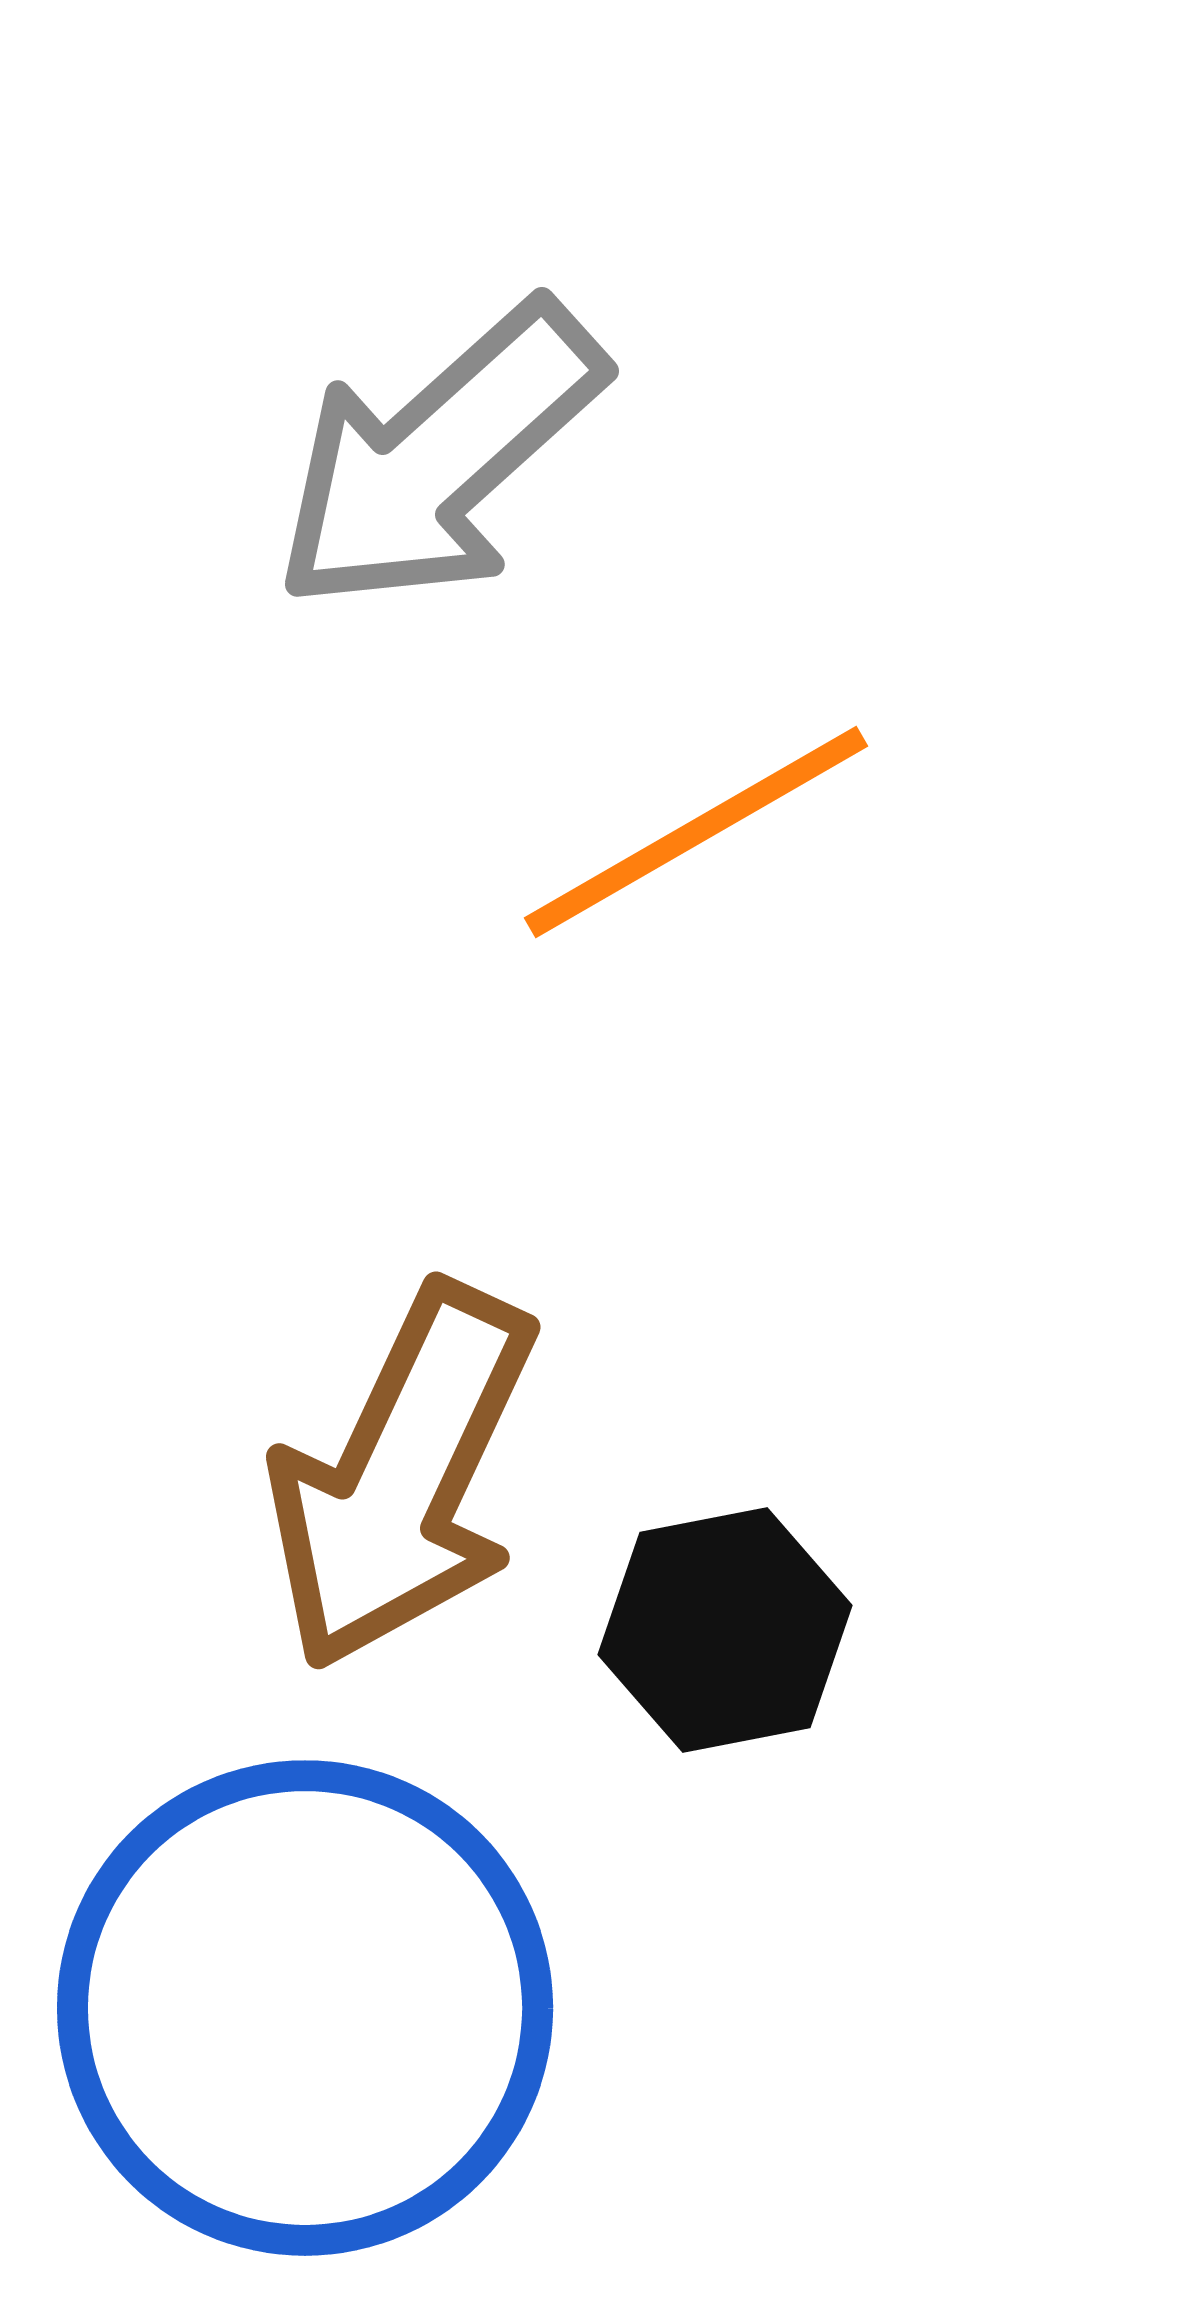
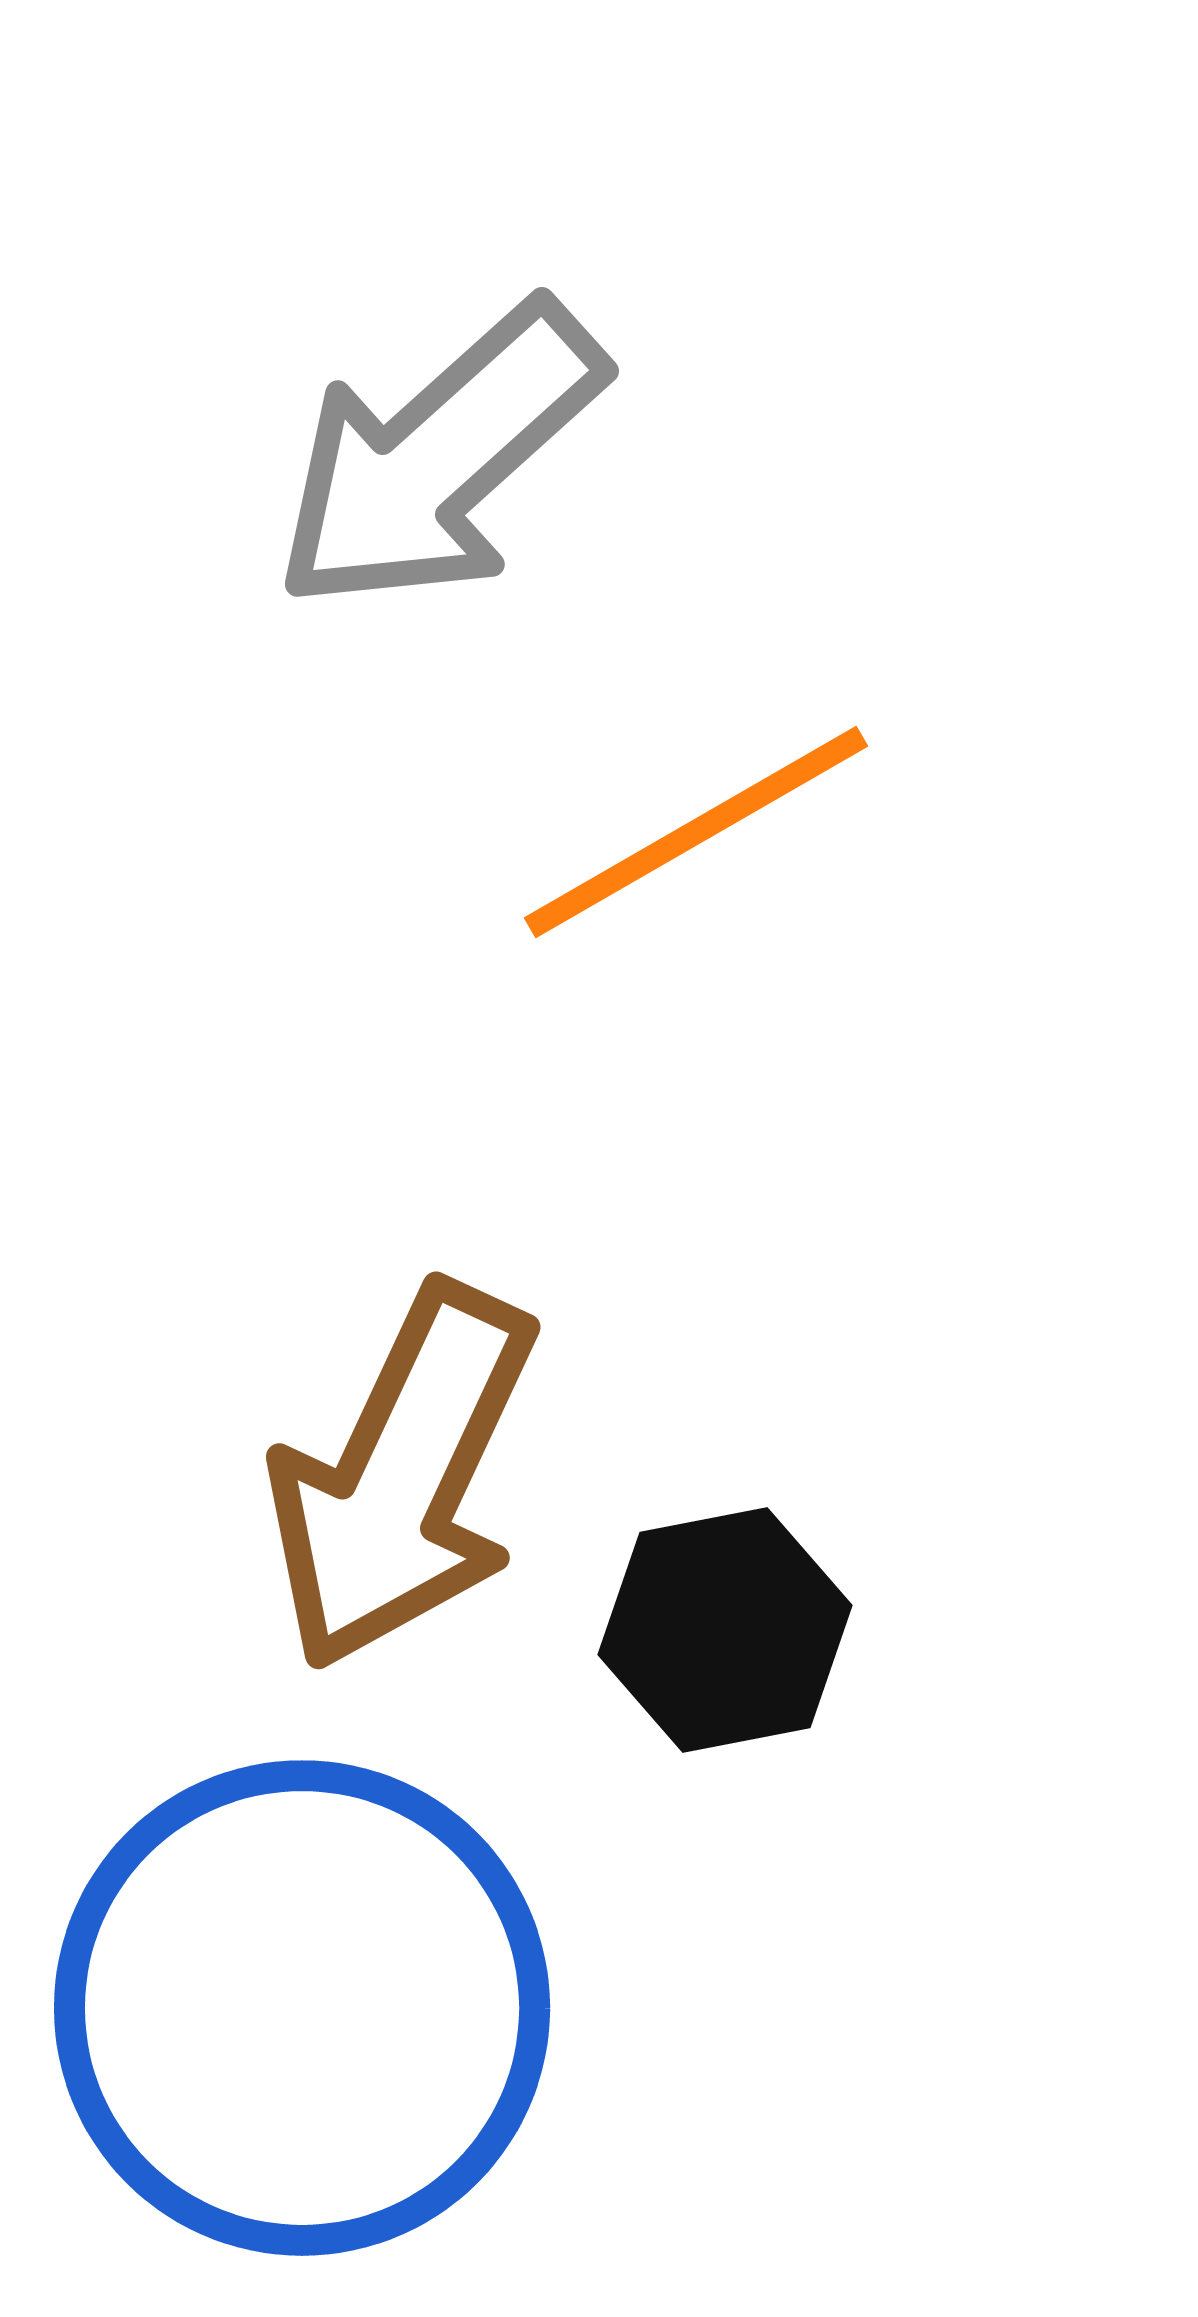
blue circle: moved 3 px left
